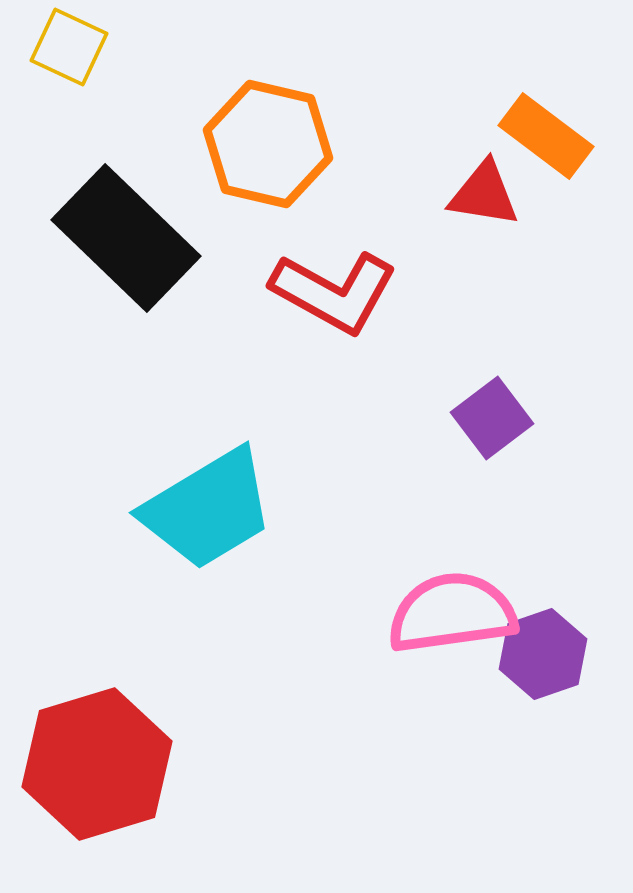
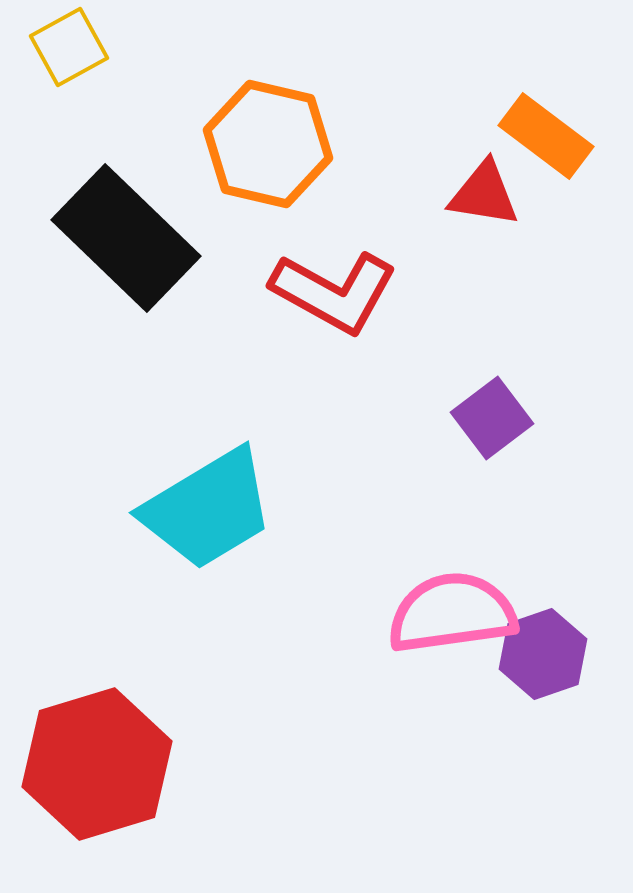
yellow square: rotated 36 degrees clockwise
